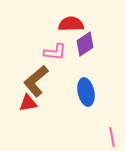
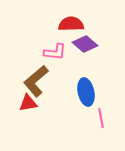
purple diamond: rotated 75 degrees clockwise
pink line: moved 11 px left, 19 px up
